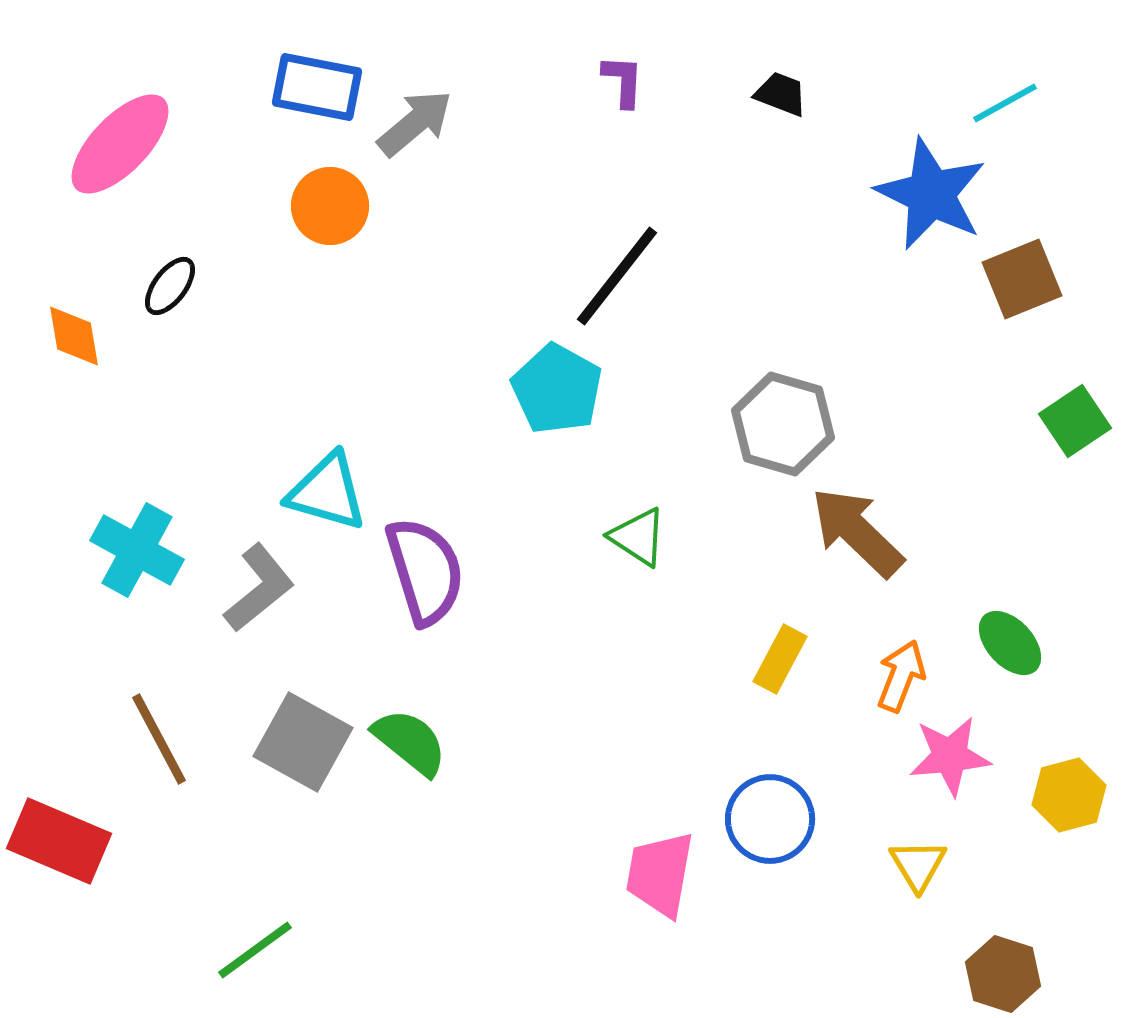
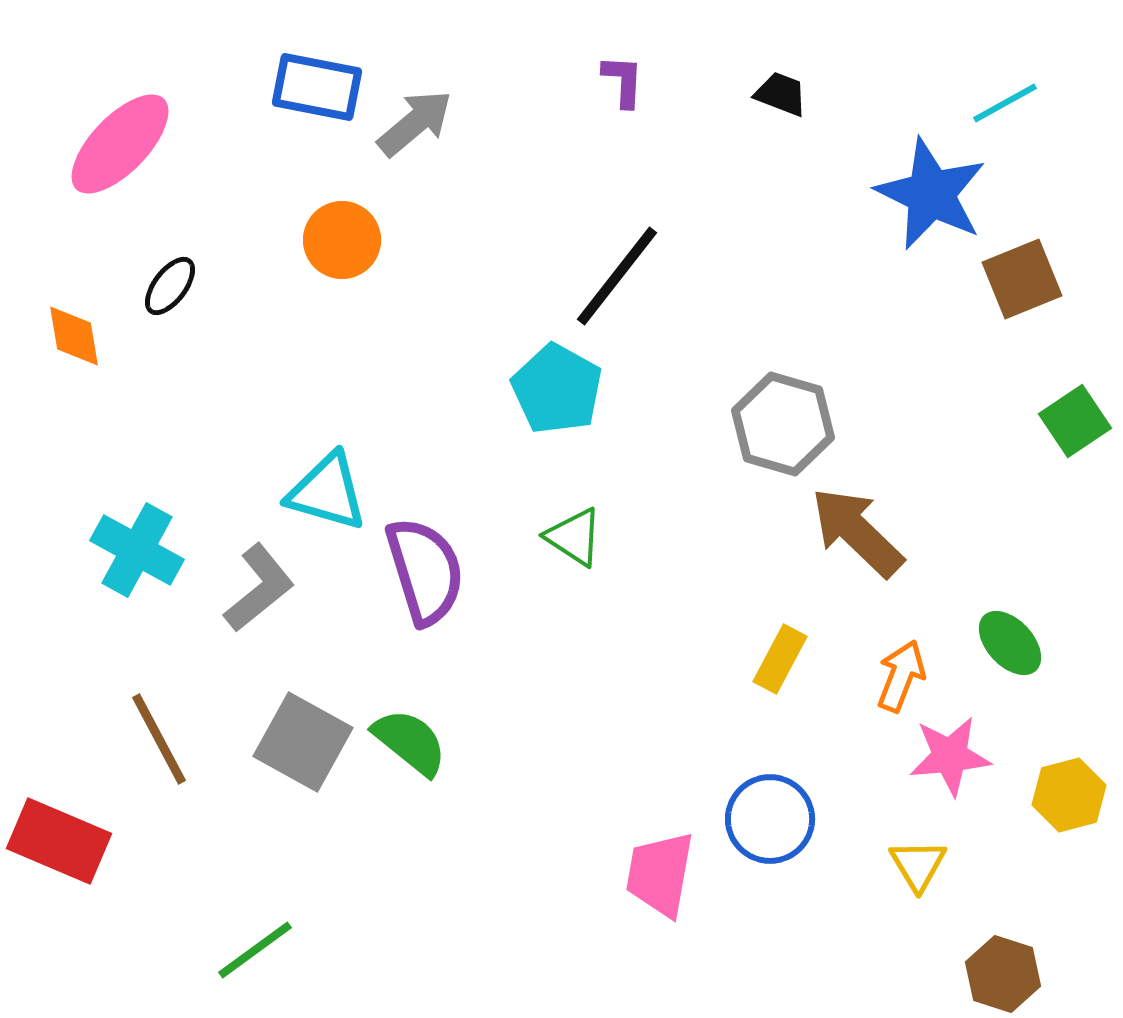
orange circle: moved 12 px right, 34 px down
green triangle: moved 64 px left
